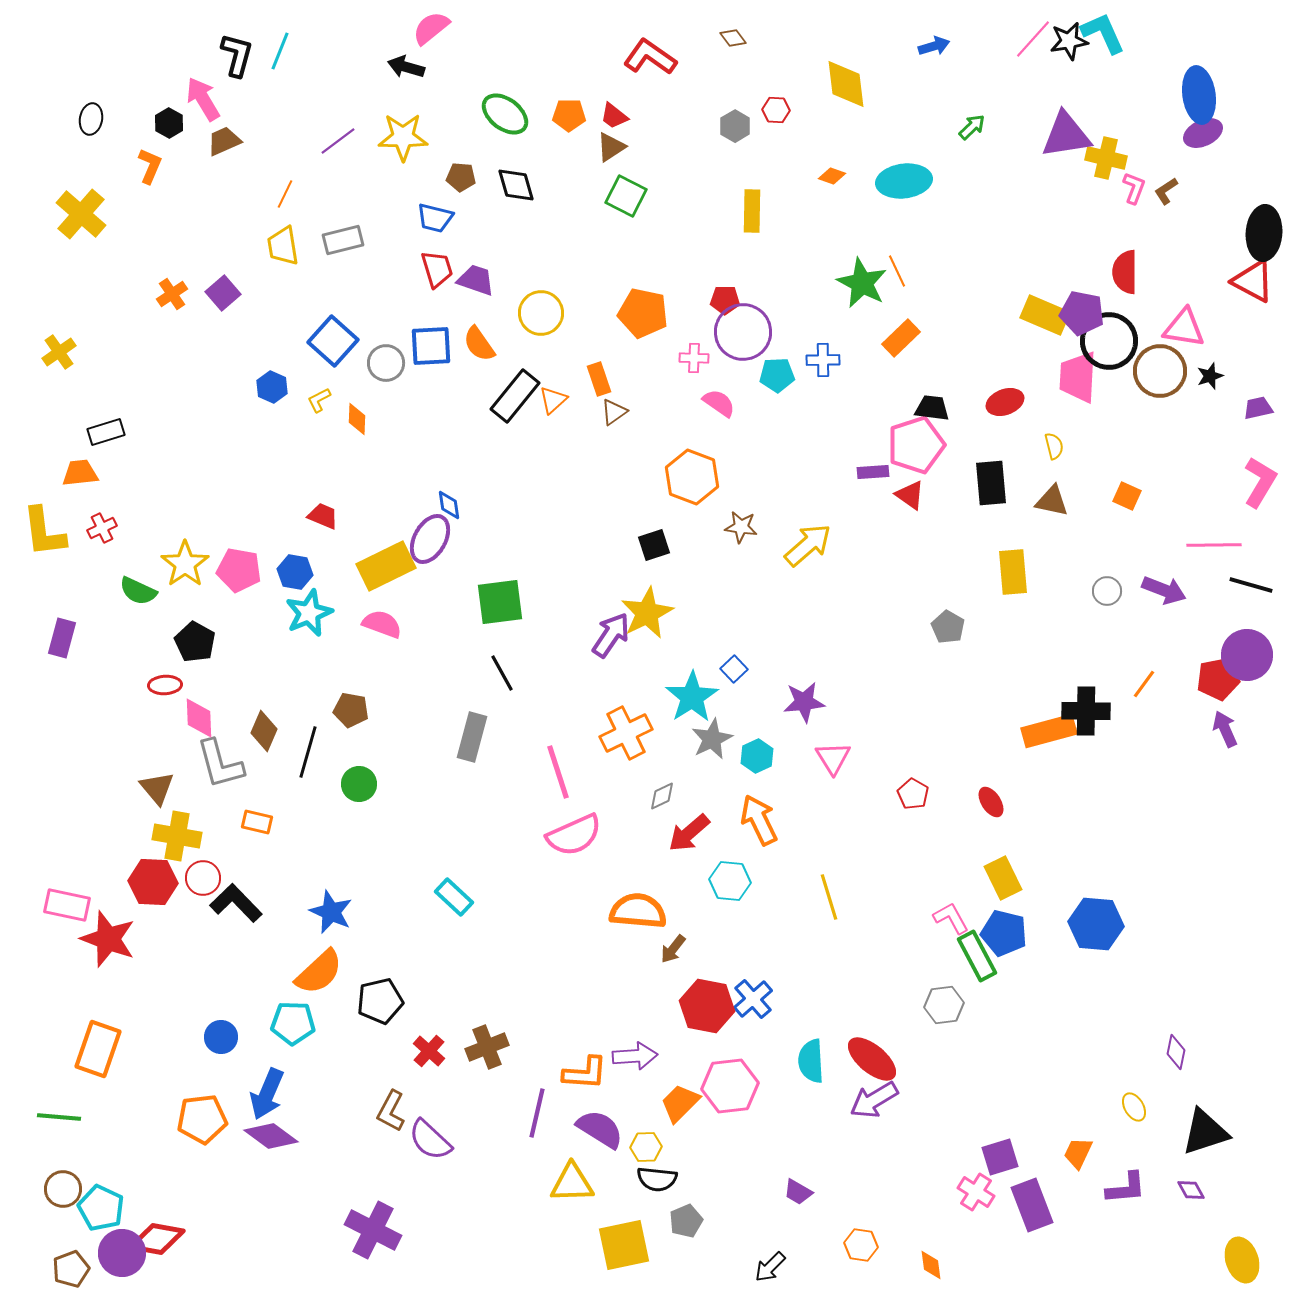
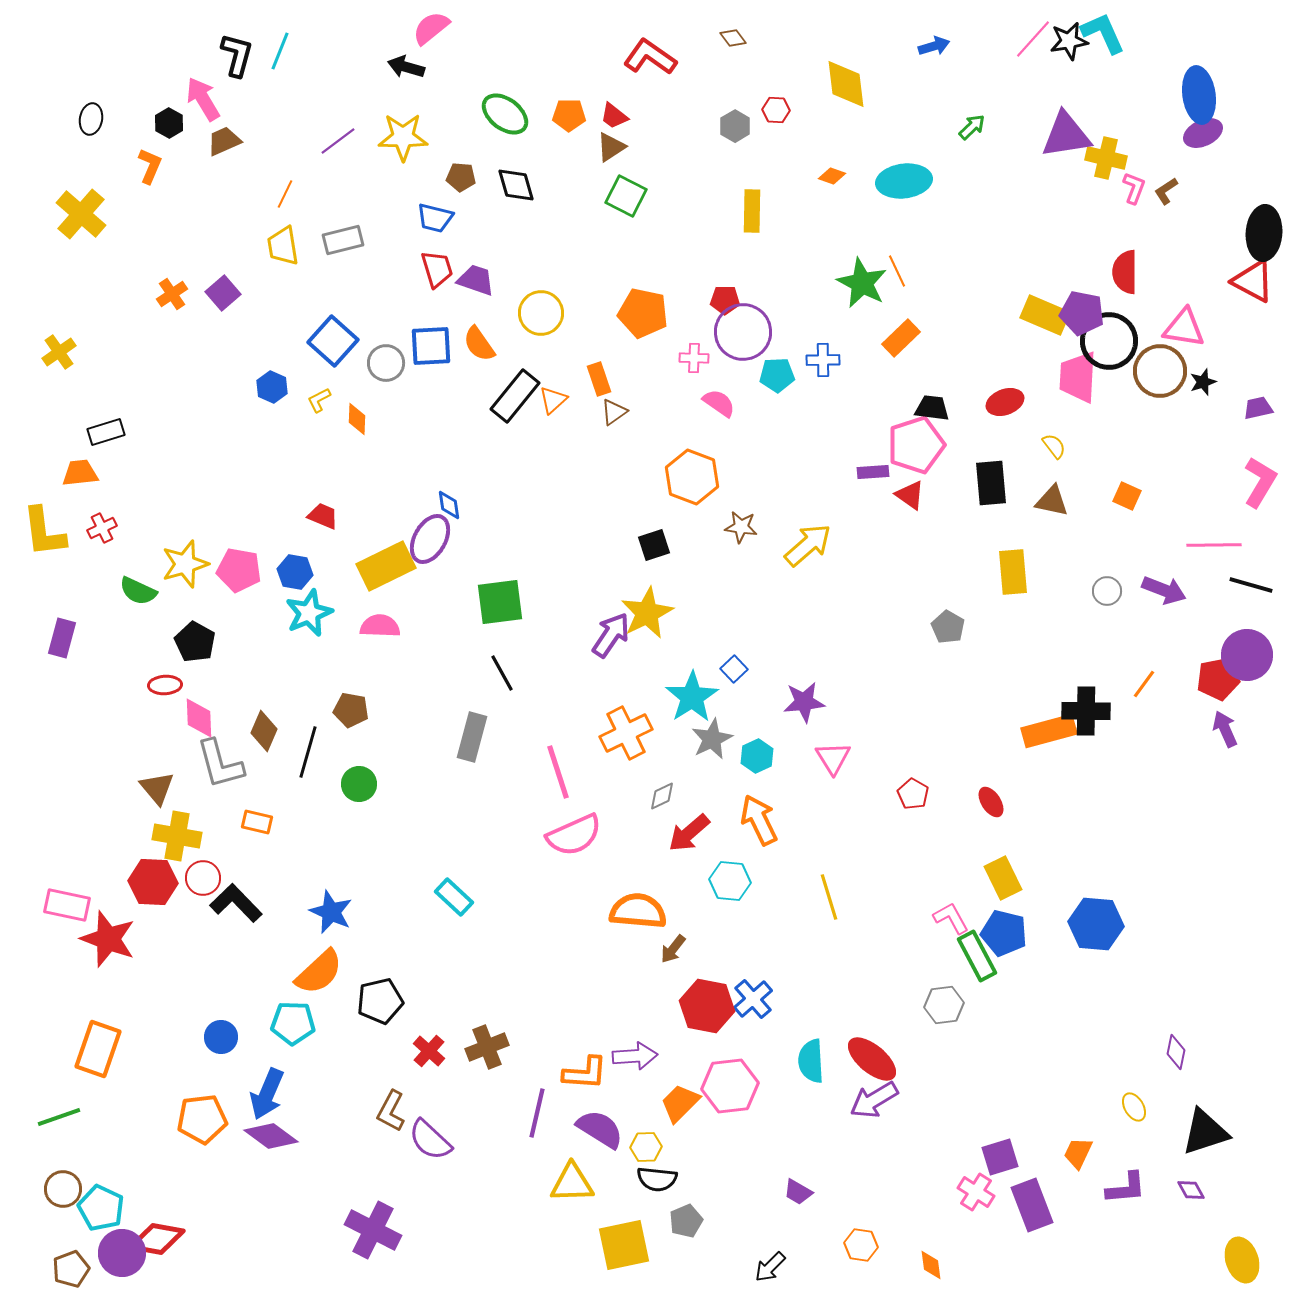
black star at (1210, 376): moved 7 px left, 6 px down
yellow semicircle at (1054, 446): rotated 24 degrees counterclockwise
yellow star at (185, 564): rotated 18 degrees clockwise
pink semicircle at (382, 624): moved 2 px left, 2 px down; rotated 18 degrees counterclockwise
green line at (59, 1117): rotated 24 degrees counterclockwise
